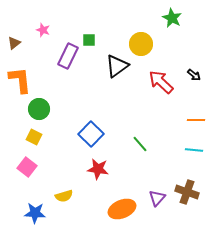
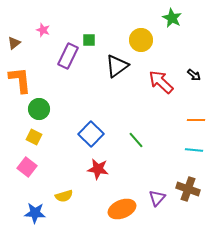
yellow circle: moved 4 px up
green line: moved 4 px left, 4 px up
brown cross: moved 1 px right, 3 px up
